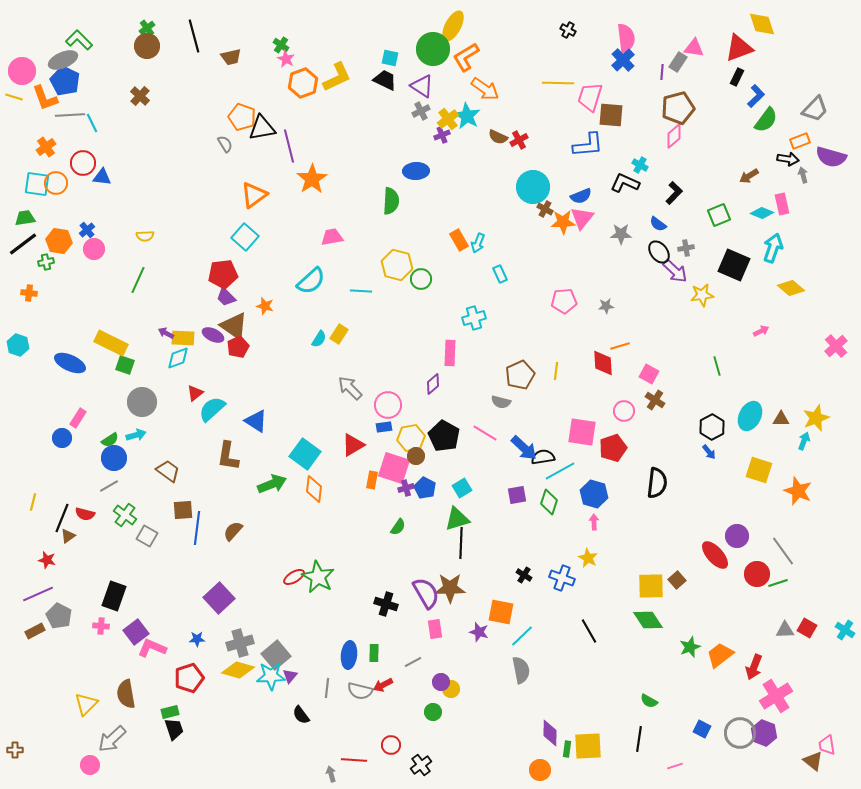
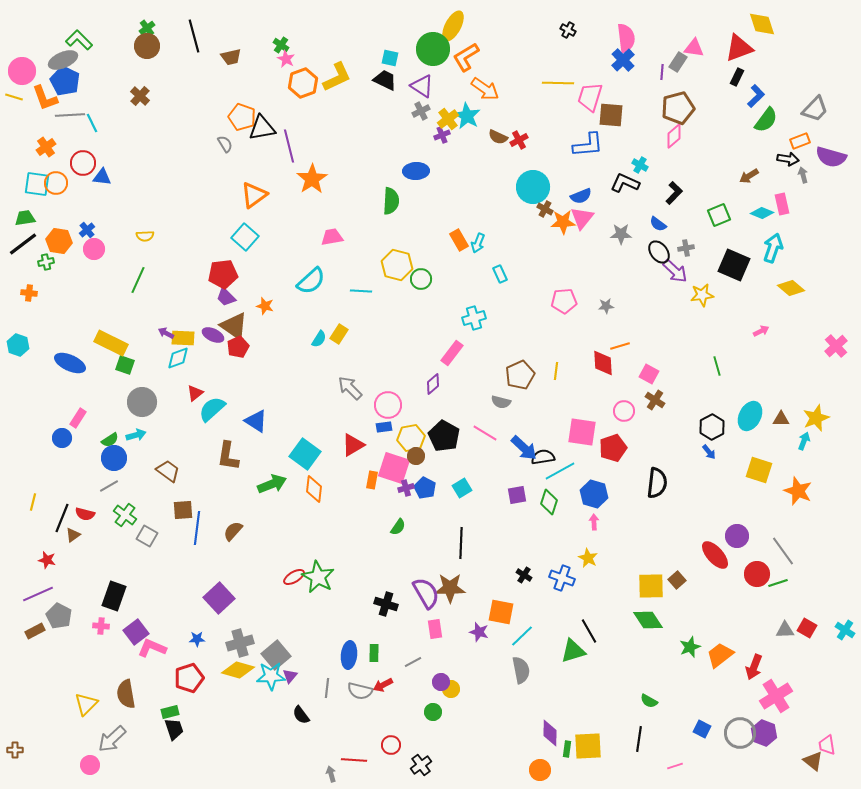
pink rectangle at (450, 353): moved 2 px right; rotated 35 degrees clockwise
green triangle at (457, 519): moved 116 px right, 132 px down
brown triangle at (68, 536): moved 5 px right, 1 px up
